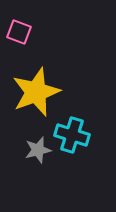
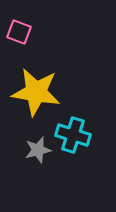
yellow star: rotated 30 degrees clockwise
cyan cross: moved 1 px right
